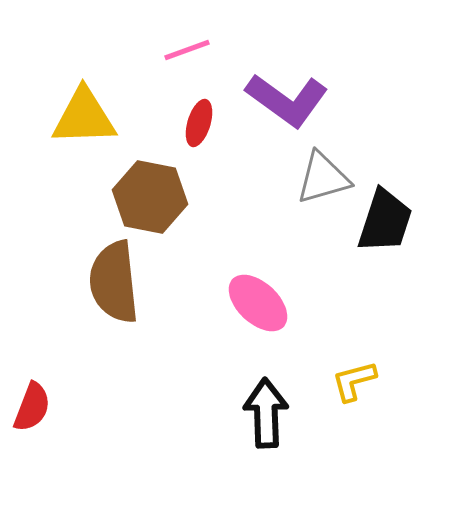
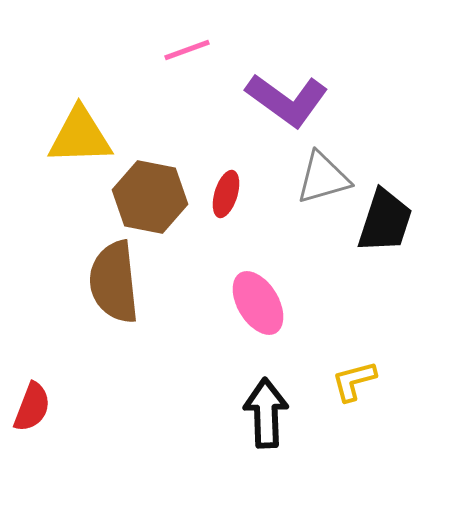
yellow triangle: moved 4 px left, 19 px down
red ellipse: moved 27 px right, 71 px down
pink ellipse: rotated 16 degrees clockwise
